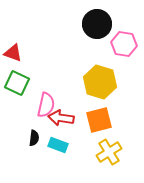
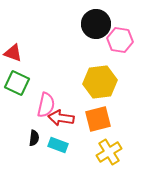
black circle: moved 1 px left
pink hexagon: moved 4 px left, 4 px up
yellow hexagon: rotated 24 degrees counterclockwise
orange square: moved 1 px left, 1 px up
